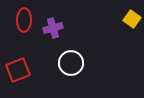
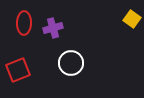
red ellipse: moved 3 px down
